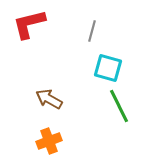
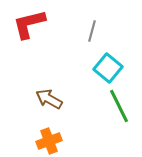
cyan square: rotated 24 degrees clockwise
